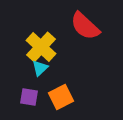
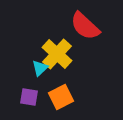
yellow cross: moved 16 px right, 7 px down
